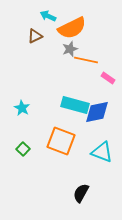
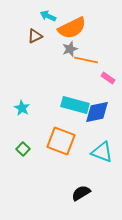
black semicircle: rotated 30 degrees clockwise
